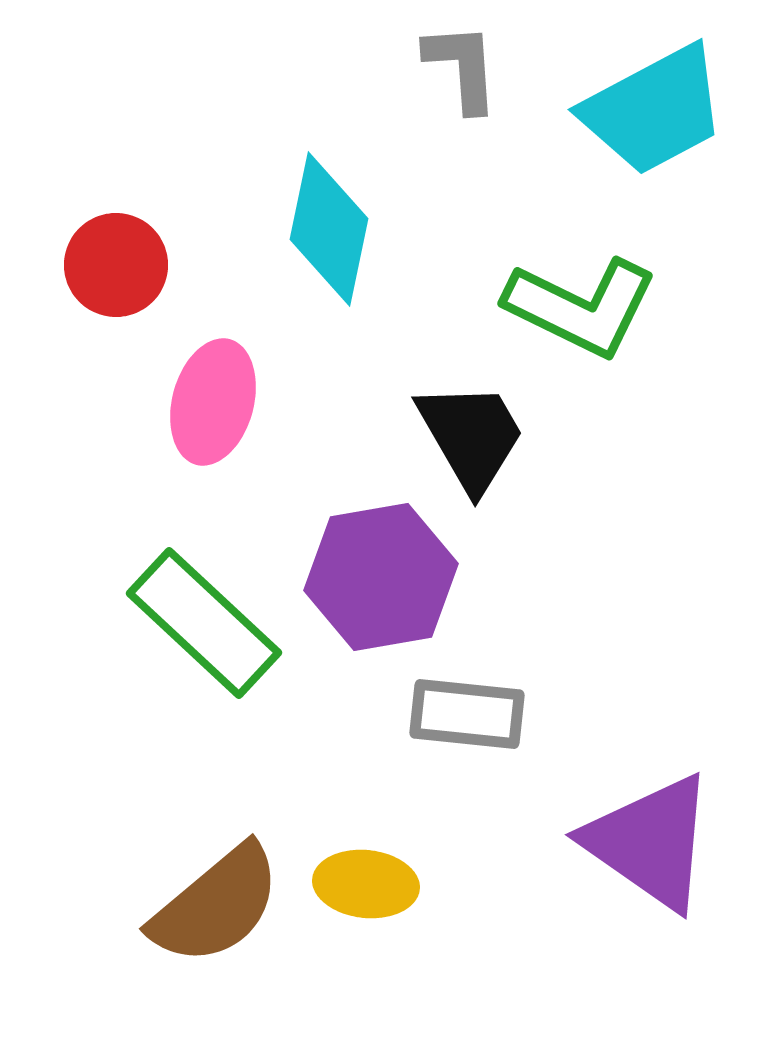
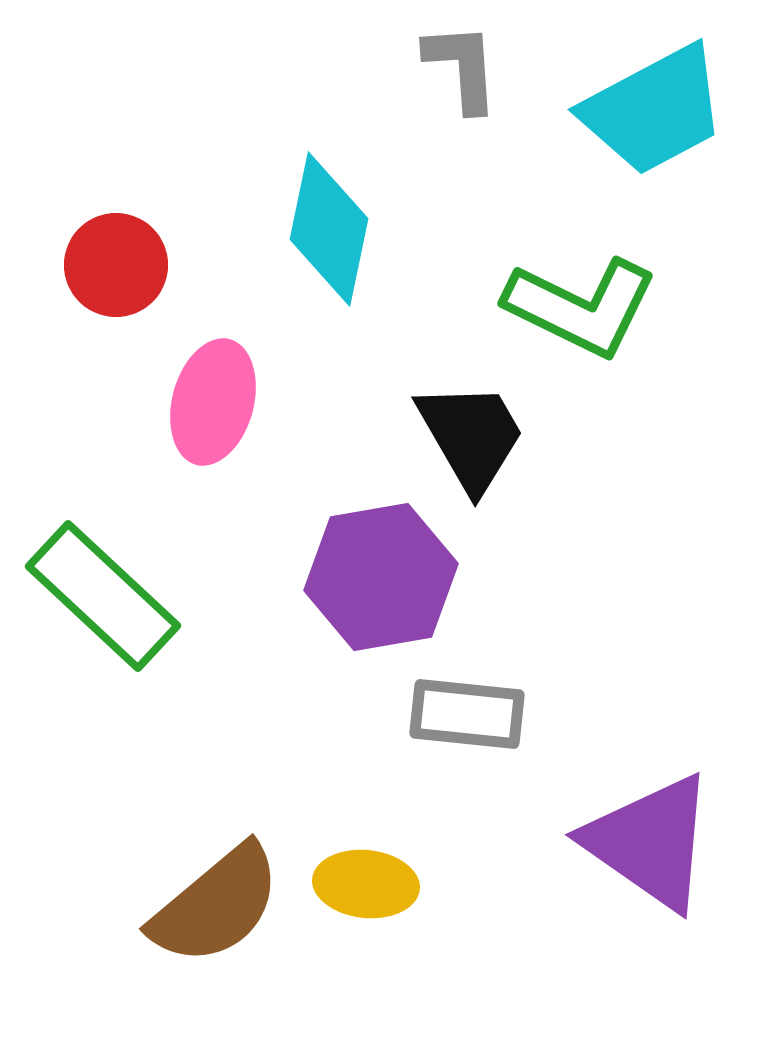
green rectangle: moved 101 px left, 27 px up
